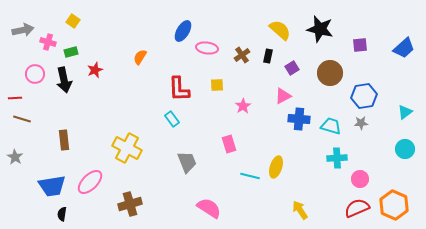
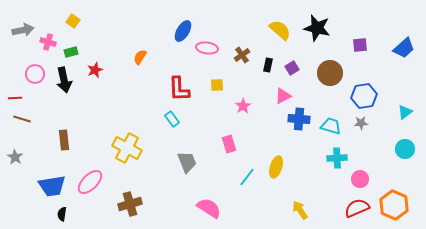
black star at (320, 29): moved 3 px left, 1 px up
black rectangle at (268, 56): moved 9 px down
cyan line at (250, 176): moved 3 px left, 1 px down; rotated 66 degrees counterclockwise
